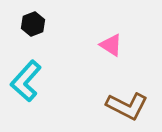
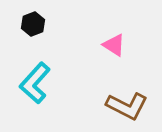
pink triangle: moved 3 px right
cyan L-shape: moved 9 px right, 2 px down
